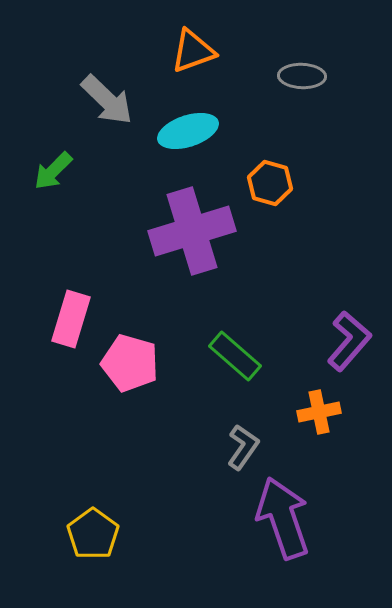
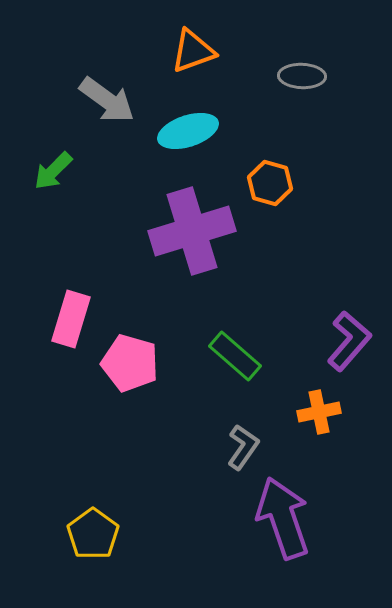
gray arrow: rotated 8 degrees counterclockwise
